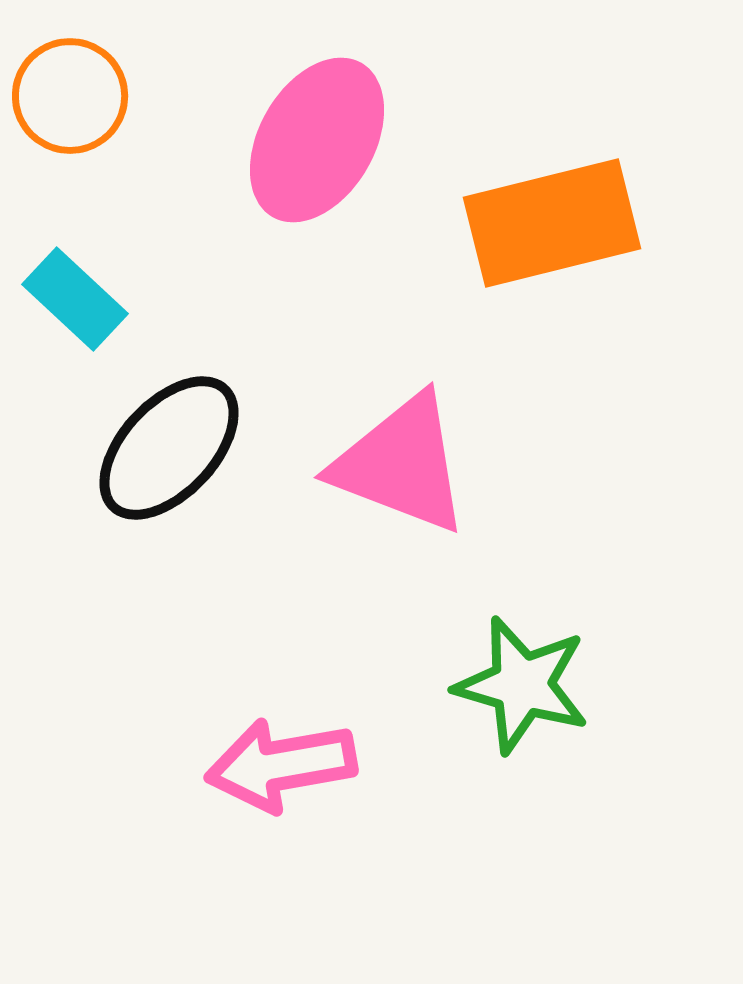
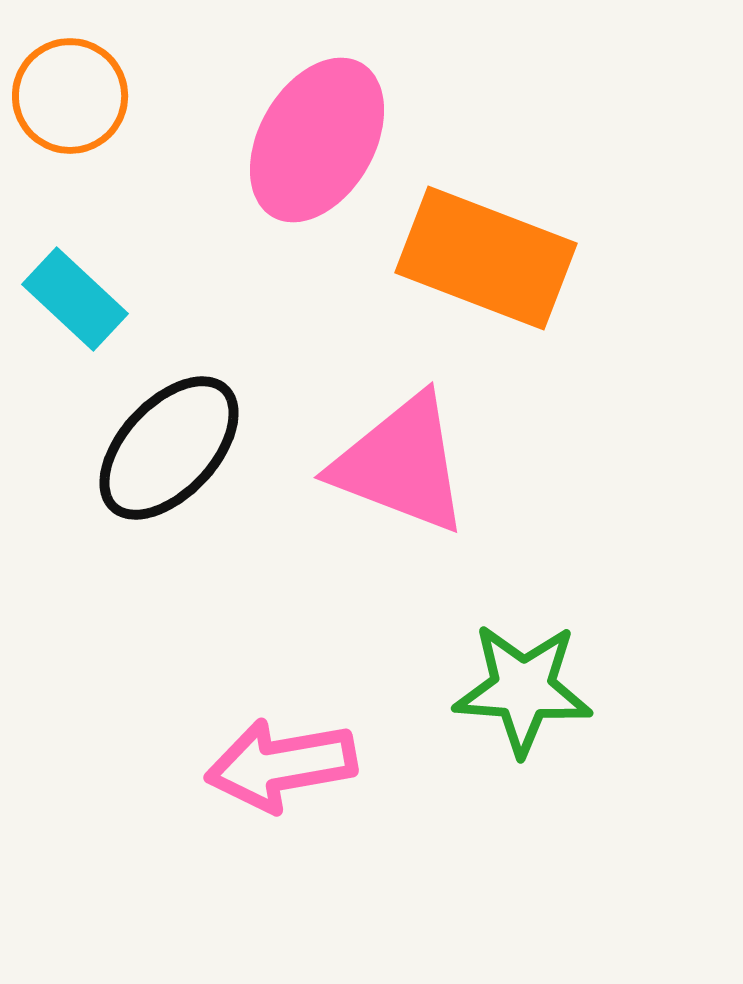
orange rectangle: moved 66 px left, 35 px down; rotated 35 degrees clockwise
green star: moved 1 px right, 4 px down; rotated 12 degrees counterclockwise
